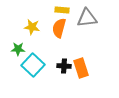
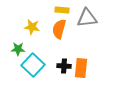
orange semicircle: moved 1 px down
orange rectangle: rotated 24 degrees clockwise
